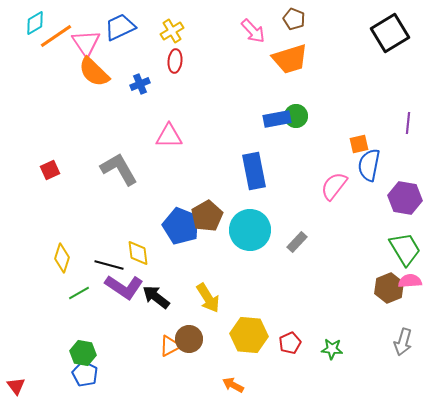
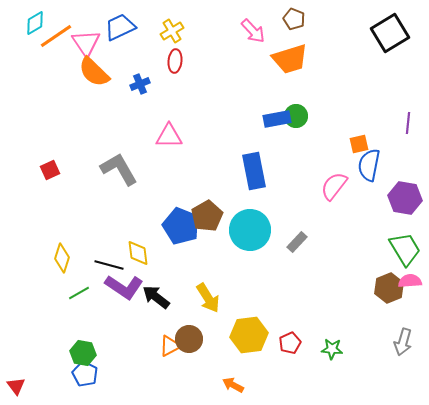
yellow hexagon at (249, 335): rotated 12 degrees counterclockwise
